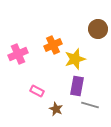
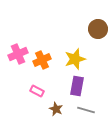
orange cross: moved 11 px left, 15 px down
gray line: moved 4 px left, 5 px down
